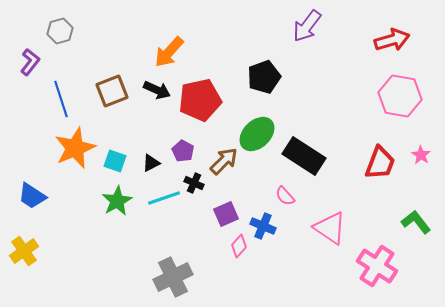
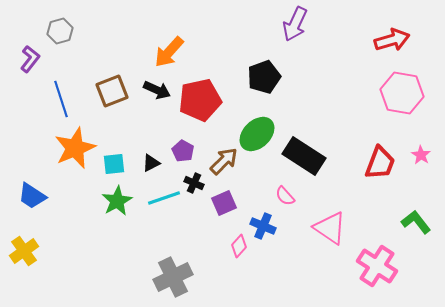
purple arrow: moved 12 px left, 2 px up; rotated 12 degrees counterclockwise
purple L-shape: moved 3 px up
pink hexagon: moved 2 px right, 3 px up
cyan square: moved 1 px left, 3 px down; rotated 25 degrees counterclockwise
purple square: moved 2 px left, 11 px up
